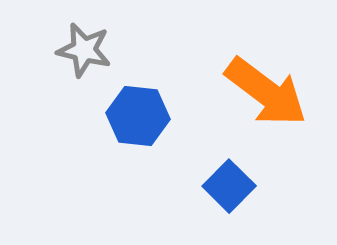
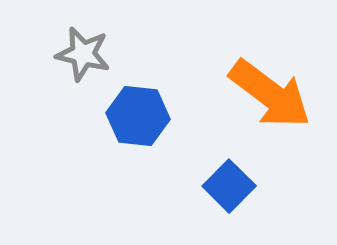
gray star: moved 1 px left, 4 px down
orange arrow: moved 4 px right, 2 px down
